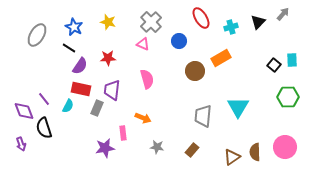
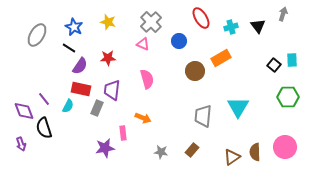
gray arrow: rotated 24 degrees counterclockwise
black triangle: moved 4 px down; rotated 21 degrees counterclockwise
gray star: moved 4 px right, 5 px down
